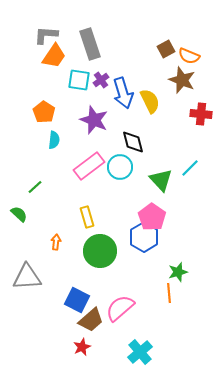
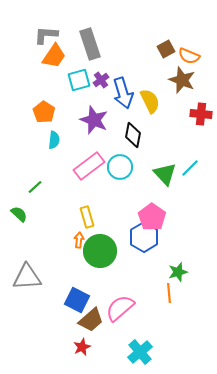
cyan square: rotated 25 degrees counterclockwise
black diamond: moved 7 px up; rotated 25 degrees clockwise
green triangle: moved 4 px right, 6 px up
orange arrow: moved 23 px right, 2 px up
